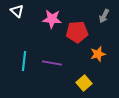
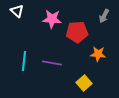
orange star: rotated 21 degrees clockwise
